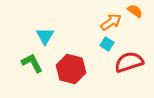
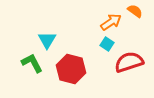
cyan triangle: moved 2 px right, 4 px down
